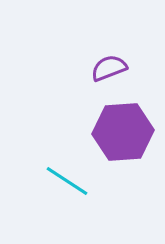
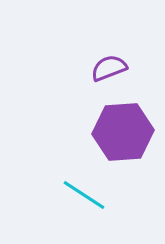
cyan line: moved 17 px right, 14 px down
